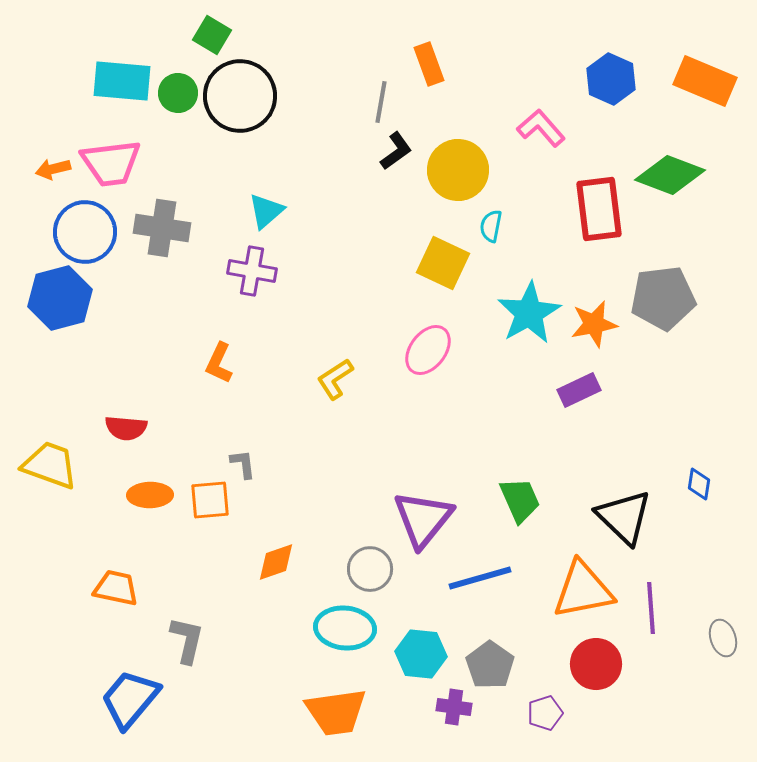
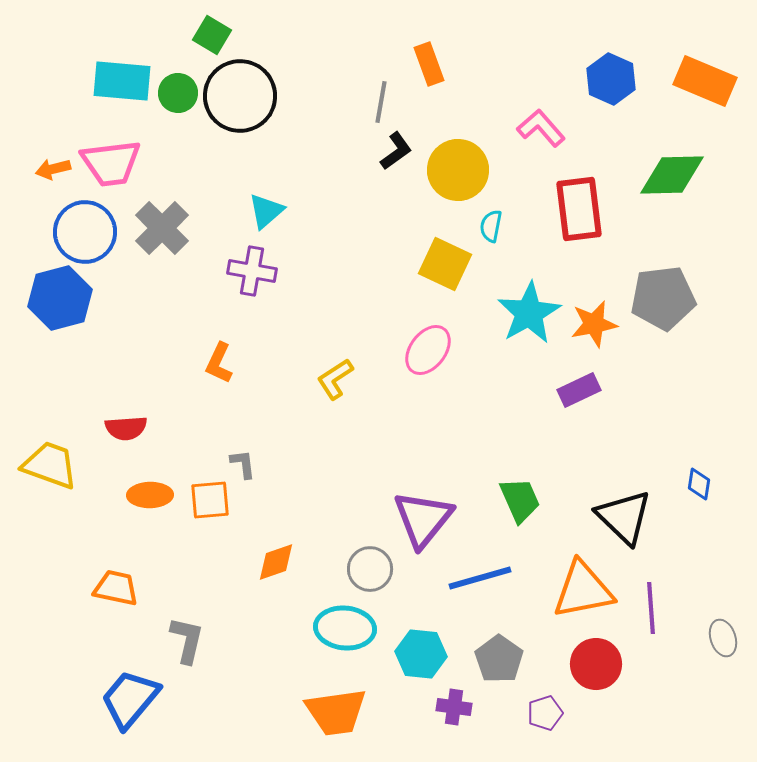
green diamond at (670, 175): moved 2 px right; rotated 22 degrees counterclockwise
red rectangle at (599, 209): moved 20 px left
gray cross at (162, 228): rotated 36 degrees clockwise
yellow square at (443, 263): moved 2 px right, 1 px down
red semicircle at (126, 428): rotated 9 degrees counterclockwise
gray pentagon at (490, 665): moved 9 px right, 6 px up
